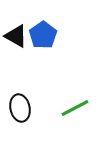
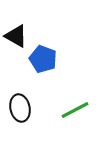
blue pentagon: moved 24 px down; rotated 16 degrees counterclockwise
green line: moved 2 px down
